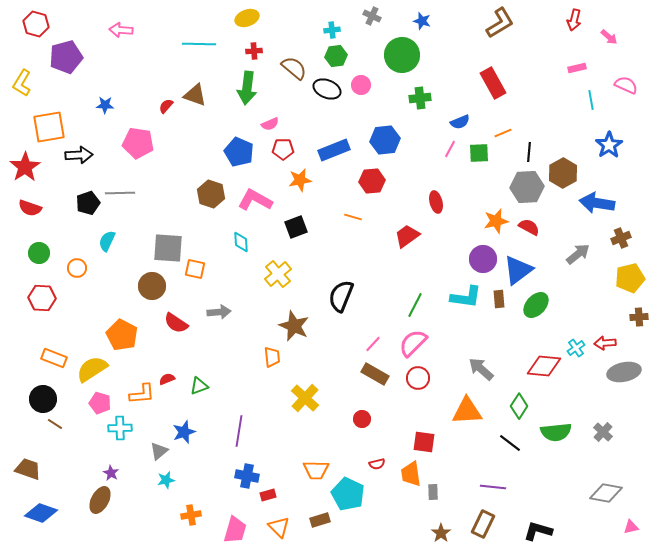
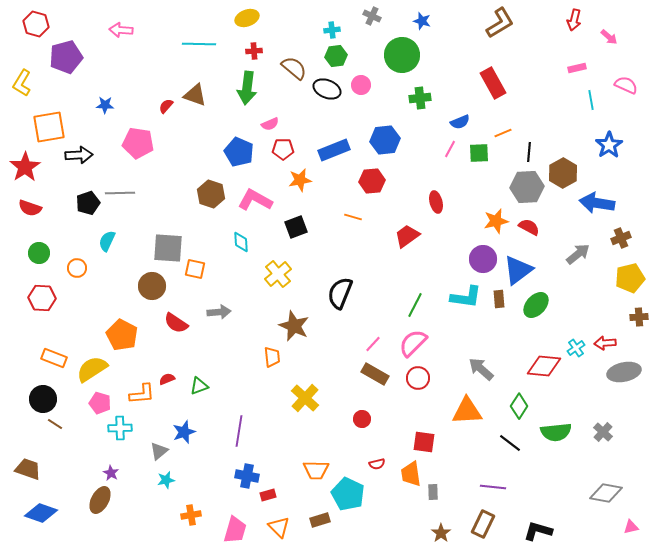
black semicircle at (341, 296): moved 1 px left, 3 px up
